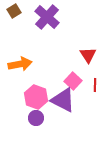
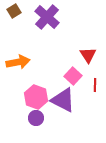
orange arrow: moved 2 px left, 2 px up
pink square: moved 5 px up
